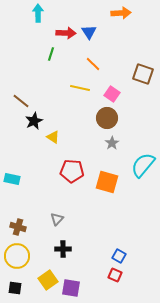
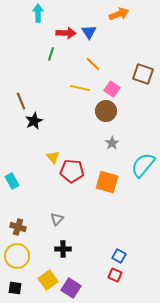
orange arrow: moved 2 px left, 1 px down; rotated 18 degrees counterclockwise
pink square: moved 5 px up
brown line: rotated 30 degrees clockwise
brown circle: moved 1 px left, 7 px up
yellow triangle: moved 20 px down; rotated 16 degrees clockwise
cyan rectangle: moved 2 px down; rotated 49 degrees clockwise
purple square: rotated 24 degrees clockwise
